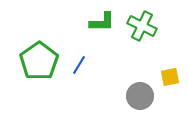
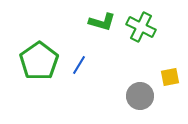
green L-shape: rotated 16 degrees clockwise
green cross: moved 1 px left, 1 px down
